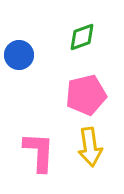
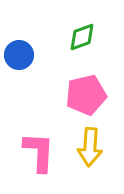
yellow arrow: rotated 12 degrees clockwise
